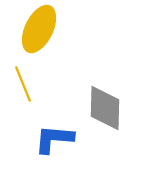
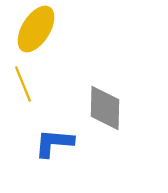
yellow ellipse: moved 3 px left; rotated 6 degrees clockwise
blue L-shape: moved 4 px down
